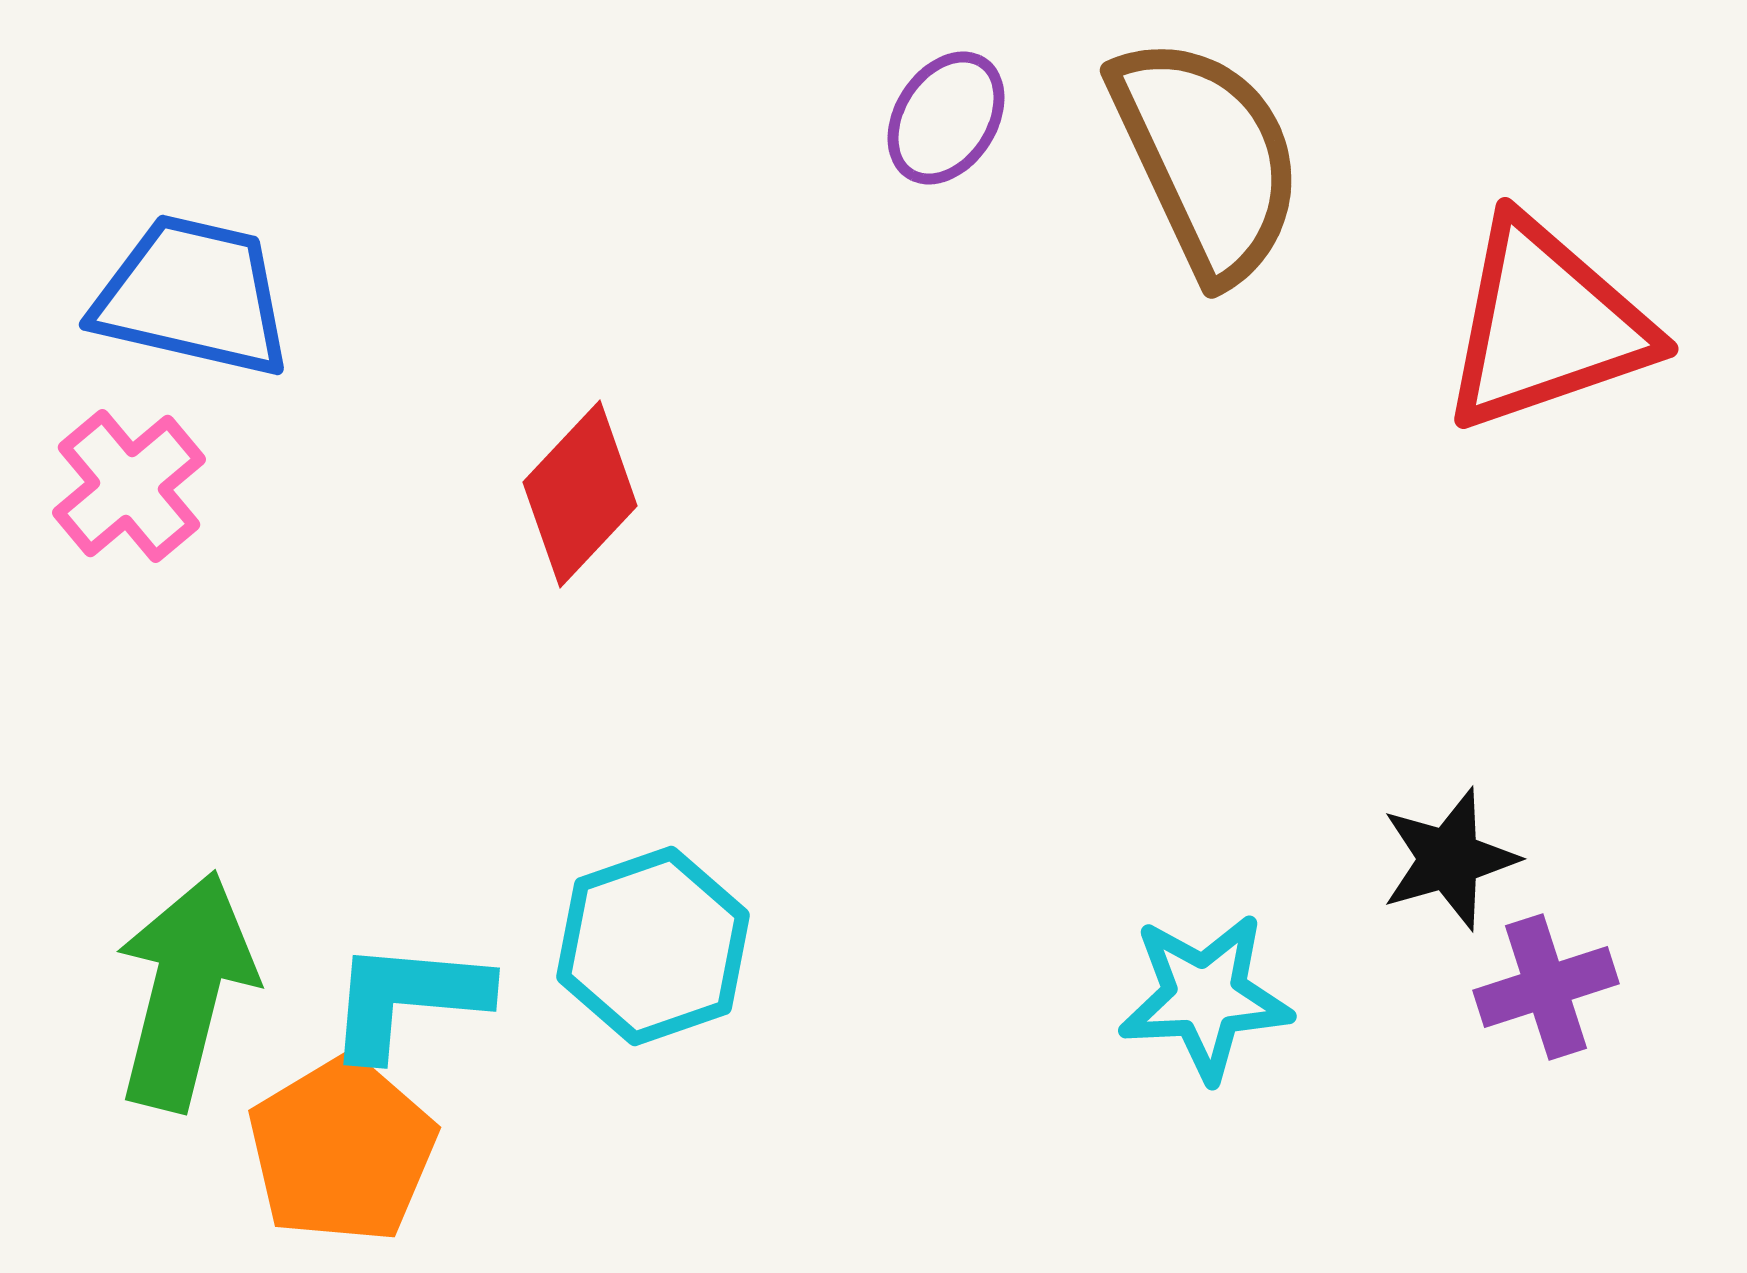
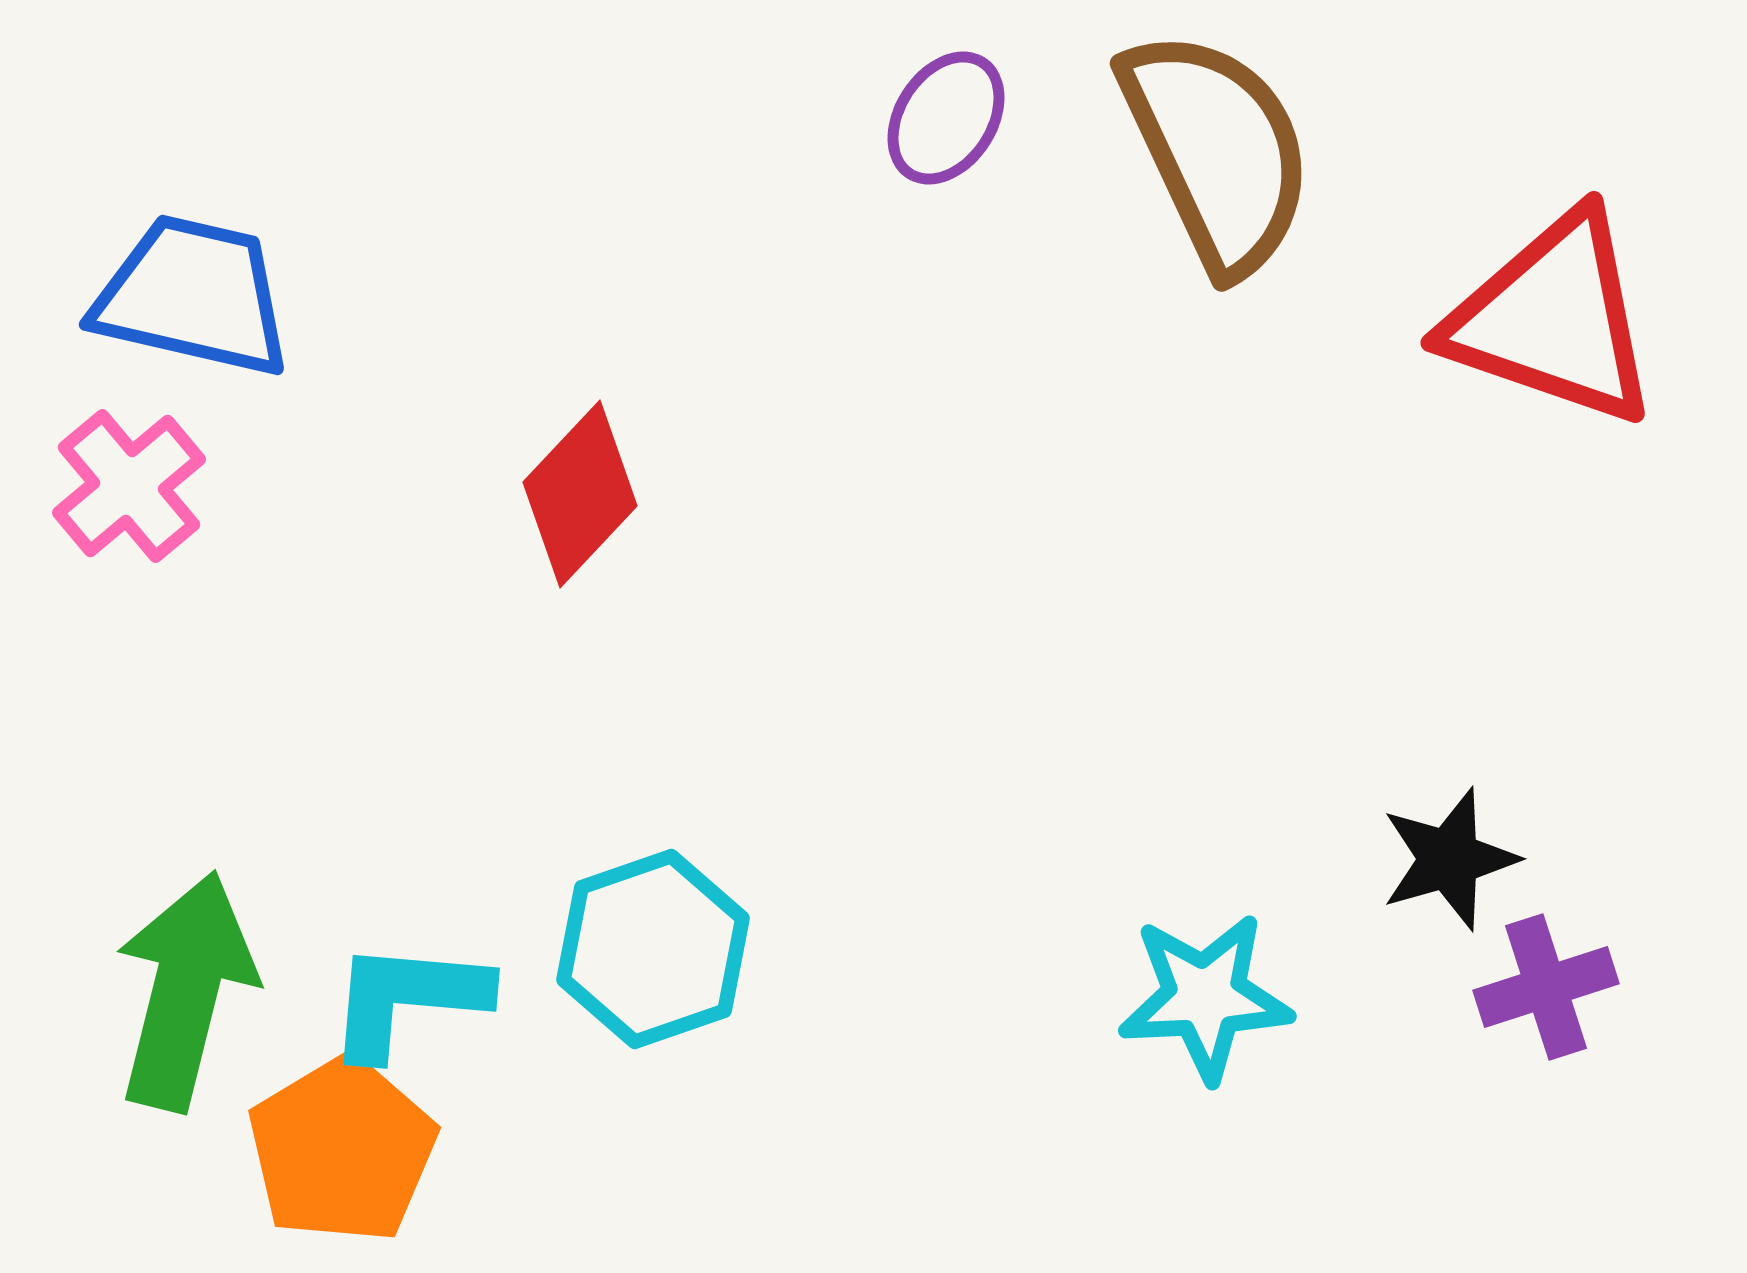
brown semicircle: moved 10 px right, 7 px up
red triangle: moved 7 px right, 6 px up; rotated 38 degrees clockwise
cyan hexagon: moved 3 px down
